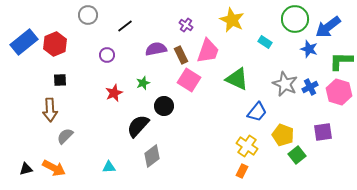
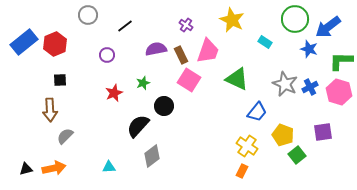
orange arrow: rotated 40 degrees counterclockwise
